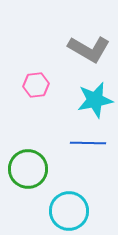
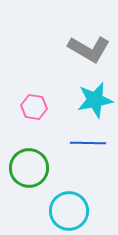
pink hexagon: moved 2 px left, 22 px down; rotated 15 degrees clockwise
green circle: moved 1 px right, 1 px up
